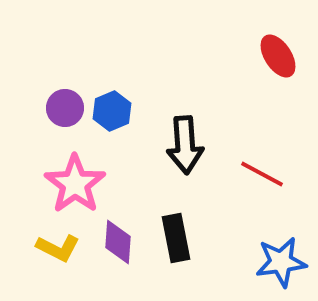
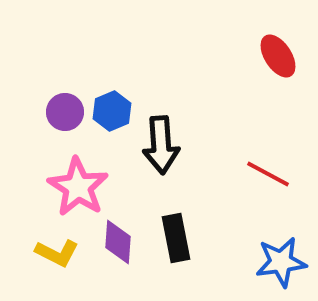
purple circle: moved 4 px down
black arrow: moved 24 px left
red line: moved 6 px right
pink star: moved 3 px right, 3 px down; rotated 4 degrees counterclockwise
yellow L-shape: moved 1 px left, 5 px down
